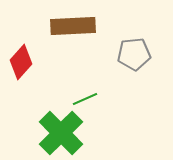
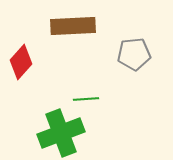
green line: moved 1 px right; rotated 20 degrees clockwise
green cross: rotated 24 degrees clockwise
